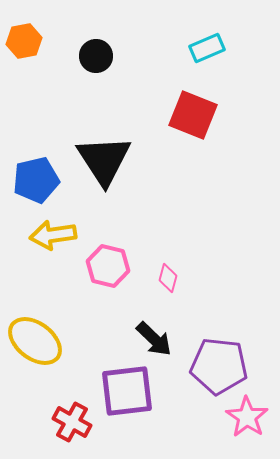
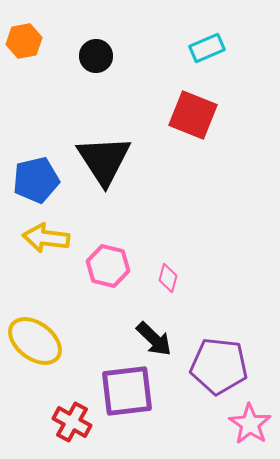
yellow arrow: moved 7 px left, 3 px down; rotated 15 degrees clockwise
pink star: moved 3 px right, 7 px down
